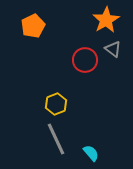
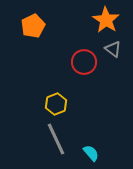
orange star: rotated 8 degrees counterclockwise
red circle: moved 1 px left, 2 px down
